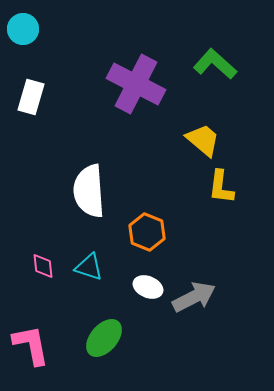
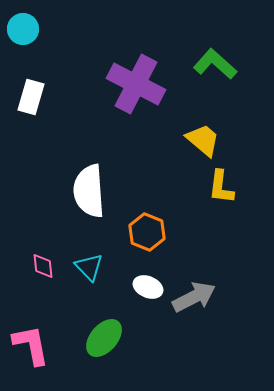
cyan triangle: rotated 28 degrees clockwise
